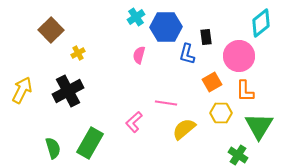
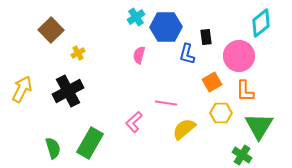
yellow arrow: moved 1 px up
green cross: moved 4 px right
